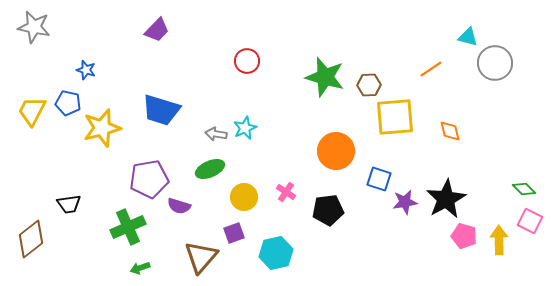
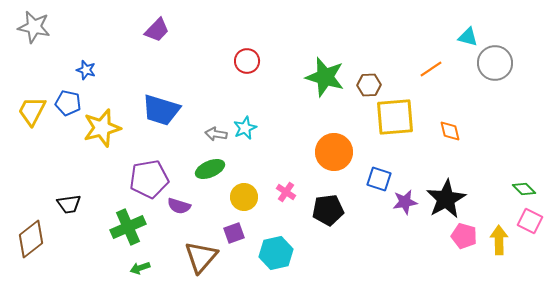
orange circle: moved 2 px left, 1 px down
